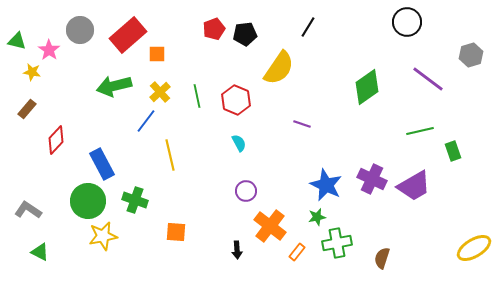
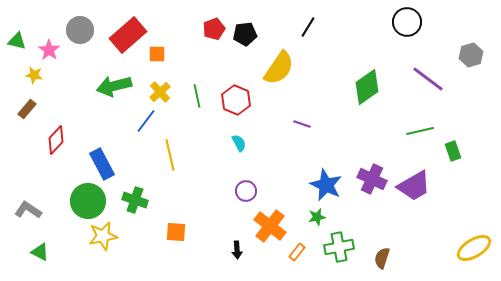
yellow star at (32, 72): moved 2 px right, 3 px down
green cross at (337, 243): moved 2 px right, 4 px down
